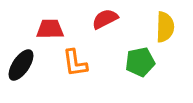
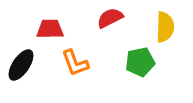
red semicircle: moved 5 px right, 1 px up
orange L-shape: rotated 12 degrees counterclockwise
